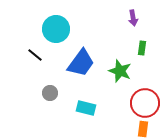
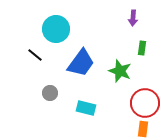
purple arrow: rotated 14 degrees clockwise
